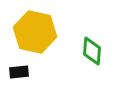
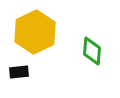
yellow hexagon: rotated 21 degrees clockwise
